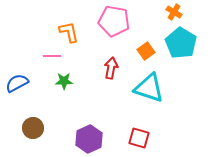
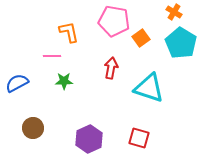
orange square: moved 5 px left, 13 px up
